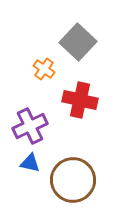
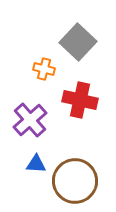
orange cross: rotated 20 degrees counterclockwise
purple cross: moved 6 px up; rotated 16 degrees counterclockwise
blue triangle: moved 6 px right, 1 px down; rotated 10 degrees counterclockwise
brown circle: moved 2 px right, 1 px down
